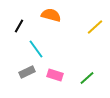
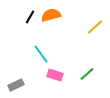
orange semicircle: rotated 30 degrees counterclockwise
black line: moved 11 px right, 9 px up
cyan line: moved 5 px right, 5 px down
gray rectangle: moved 11 px left, 13 px down
green line: moved 4 px up
